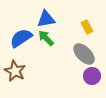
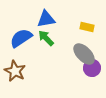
yellow rectangle: rotated 48 degrees counterclockwise
purple circle: moved 8 px up
